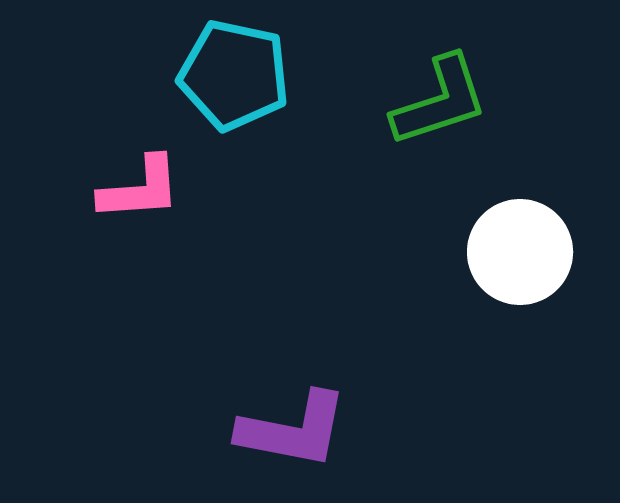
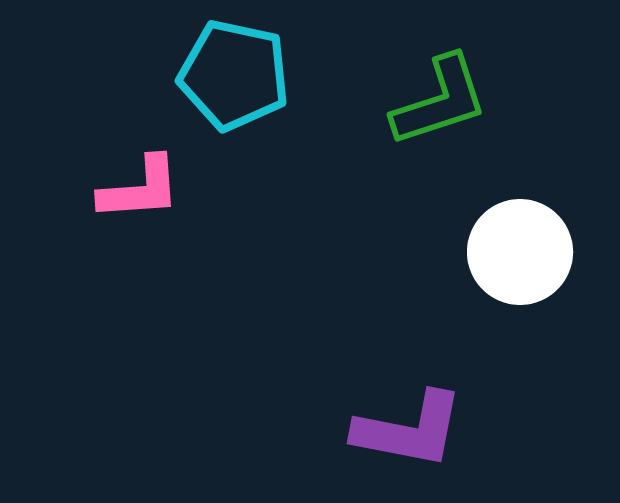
purple L-shape: moved 116 px right
